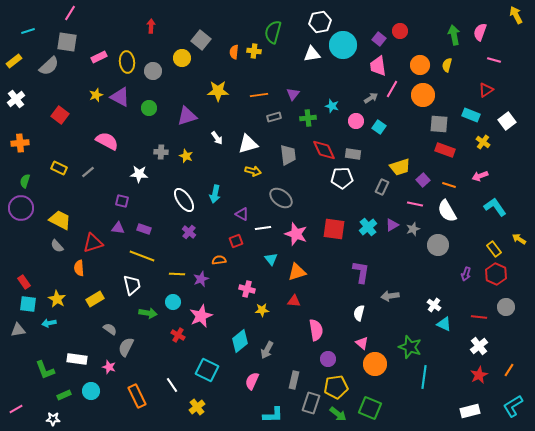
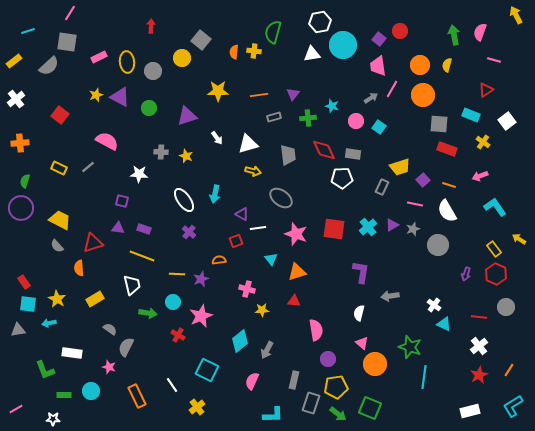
red rectangle at (445, 150): moved 2 px right, 1 px up
gray line at (88, 172): moved 5 px up
white line at (263, 228): moved 5 px left
white rectangle at (77, 359): moved 5 px left, 6 px up
green rectangle at (64, 395): rotated 24 degrees clockwise
